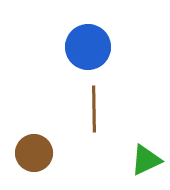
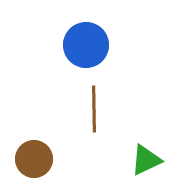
blue circle: moved 2 px left, 2 px up
brown circle: moved 6 px down
